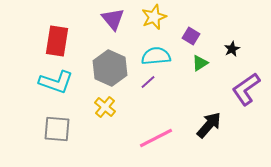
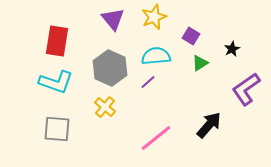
pink line: rotated 12 degrees counterclockwise
